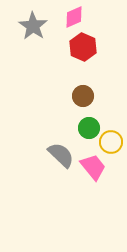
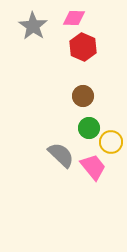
pink diamond: moved 1 px down; rotated 25 degrees clockwise
